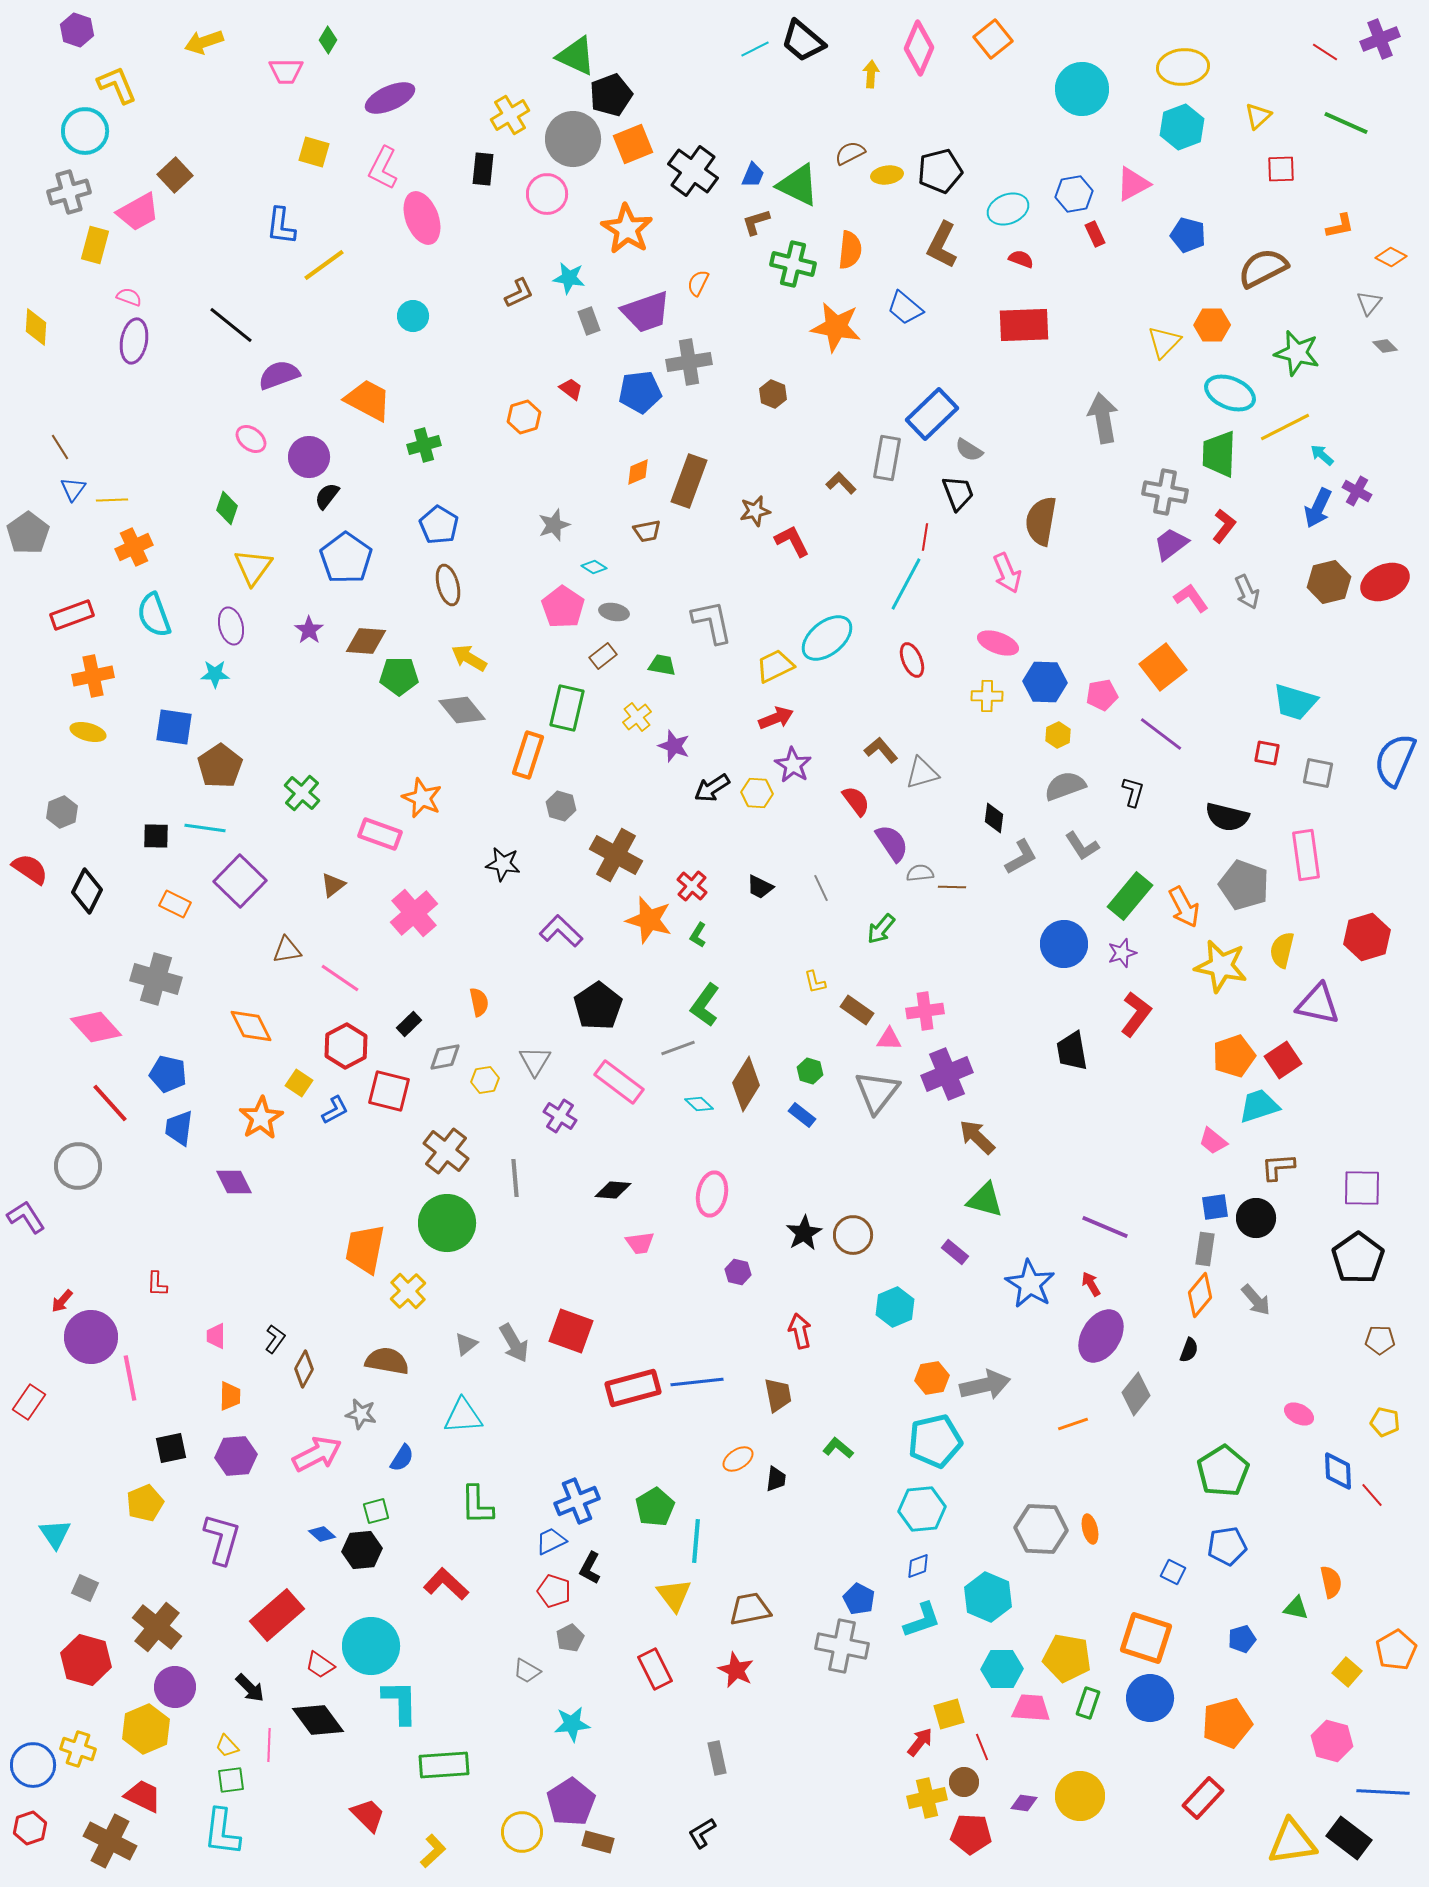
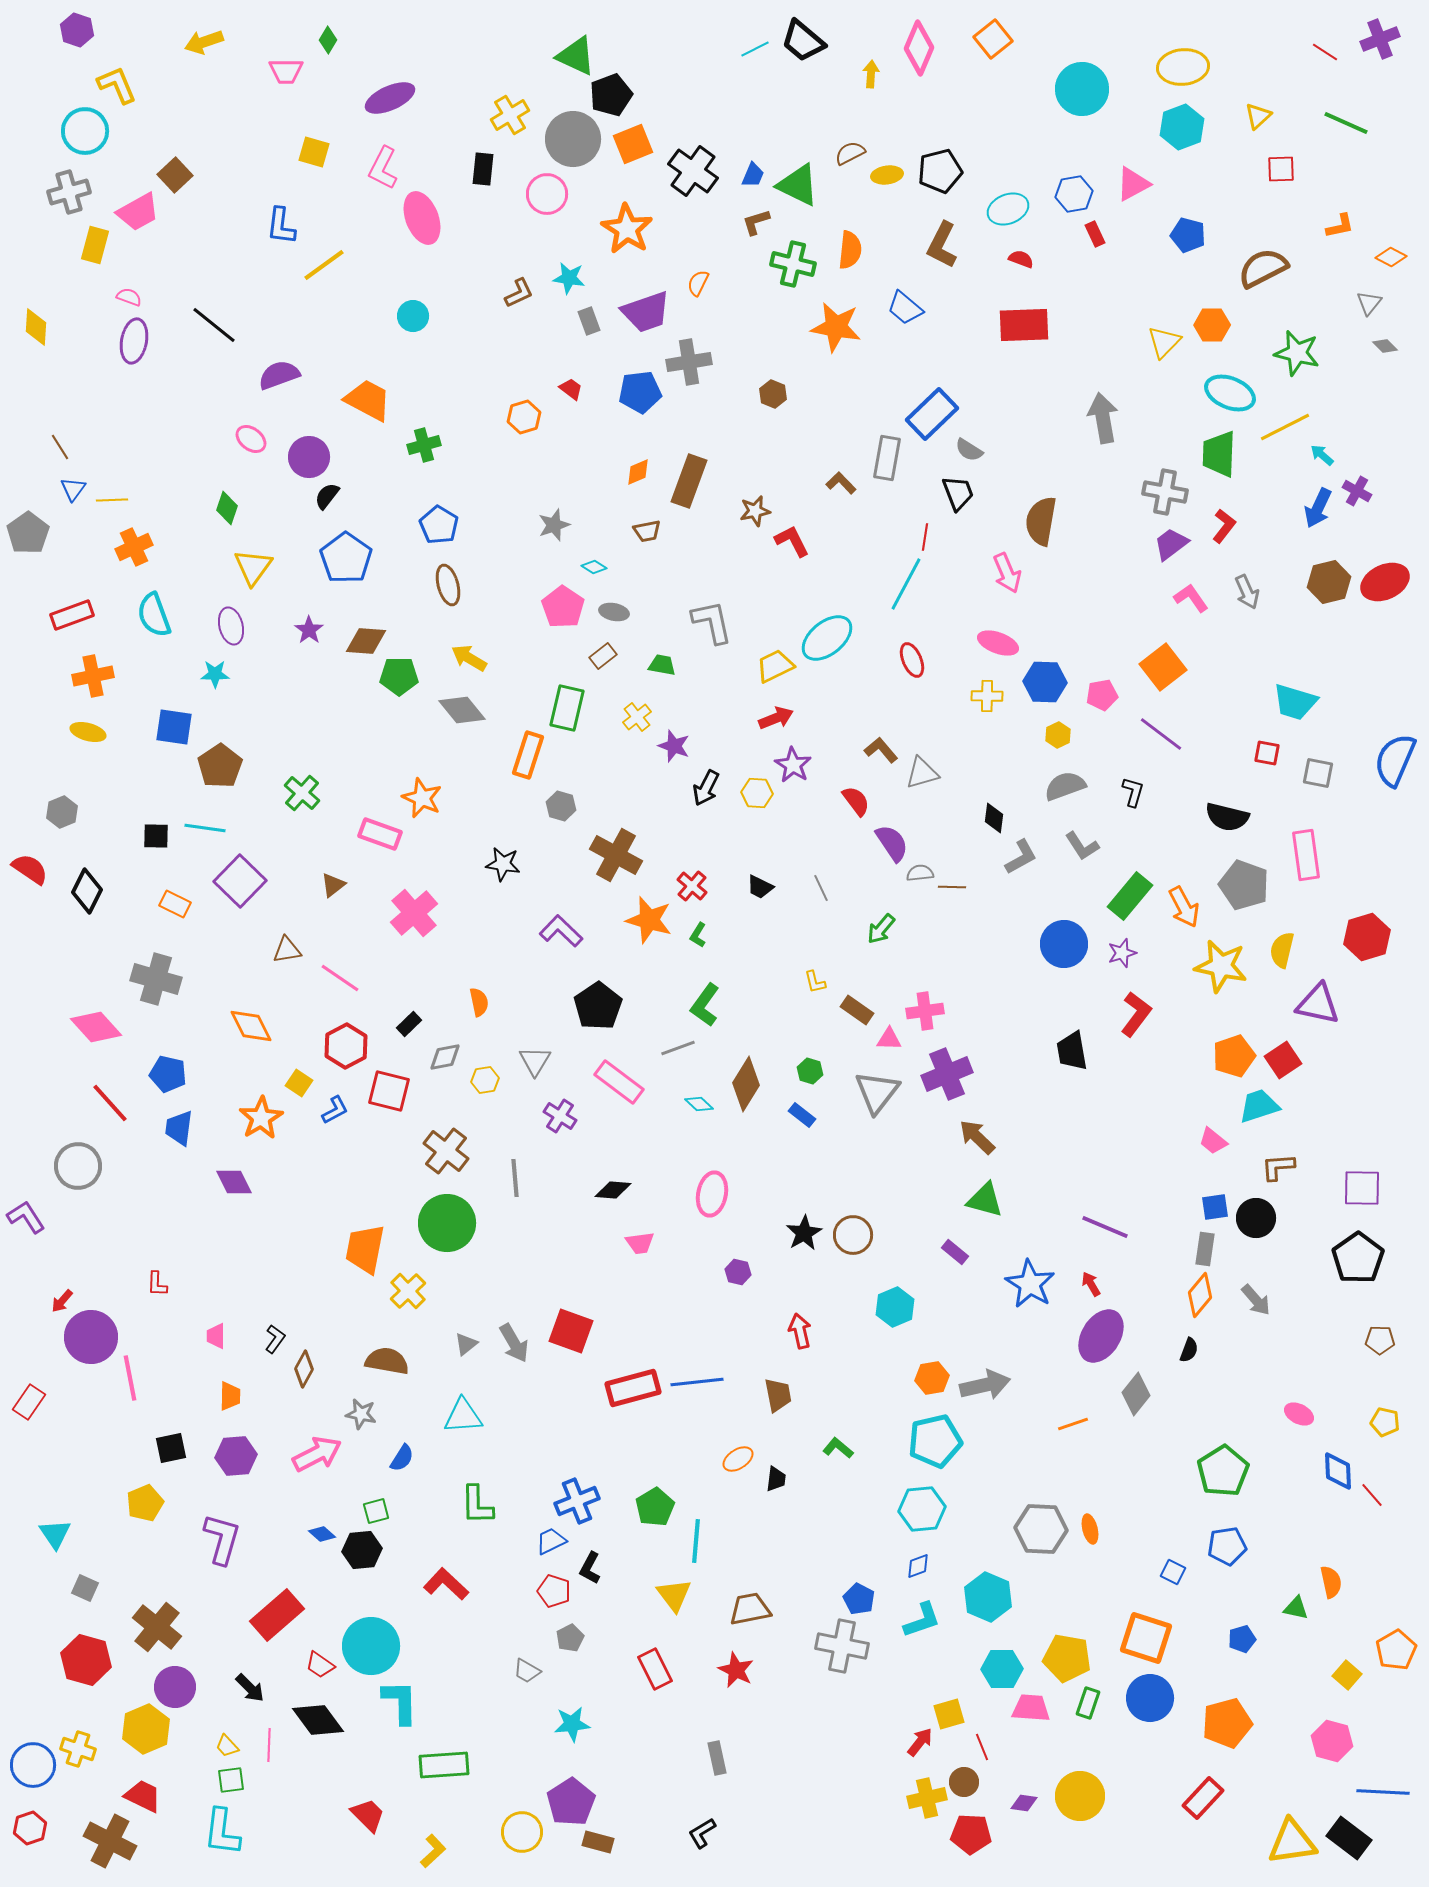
black line at (231, 325): moved 17 px left
black arrow at (712, 788): moved 6 px left; rotated 30 degrees counterclockwise
yellow square at (1347, 1672): moved 3 px down
